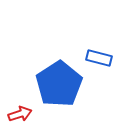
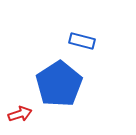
blue rectangle: moved 17 px left, 17 px up
